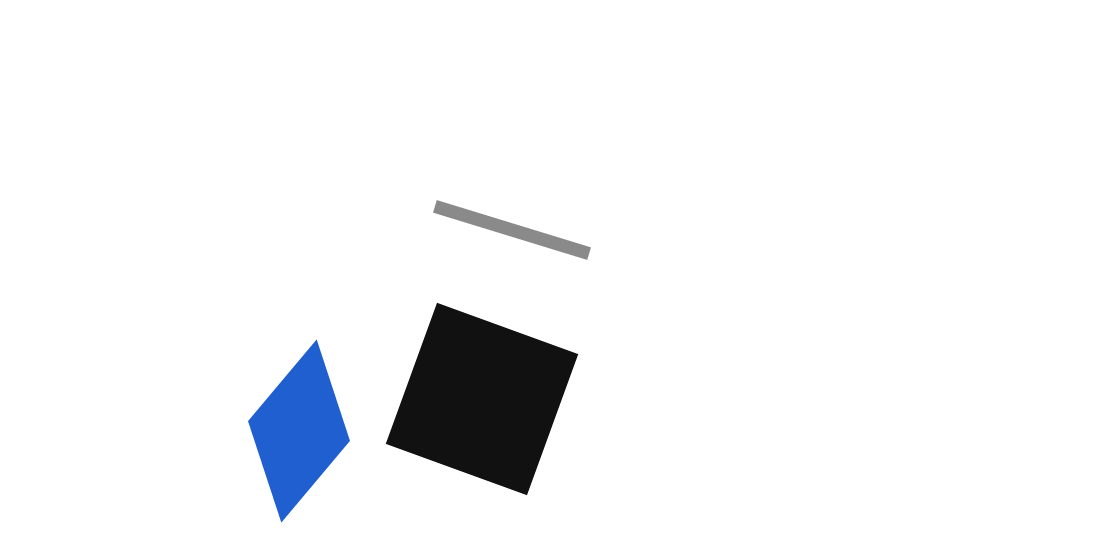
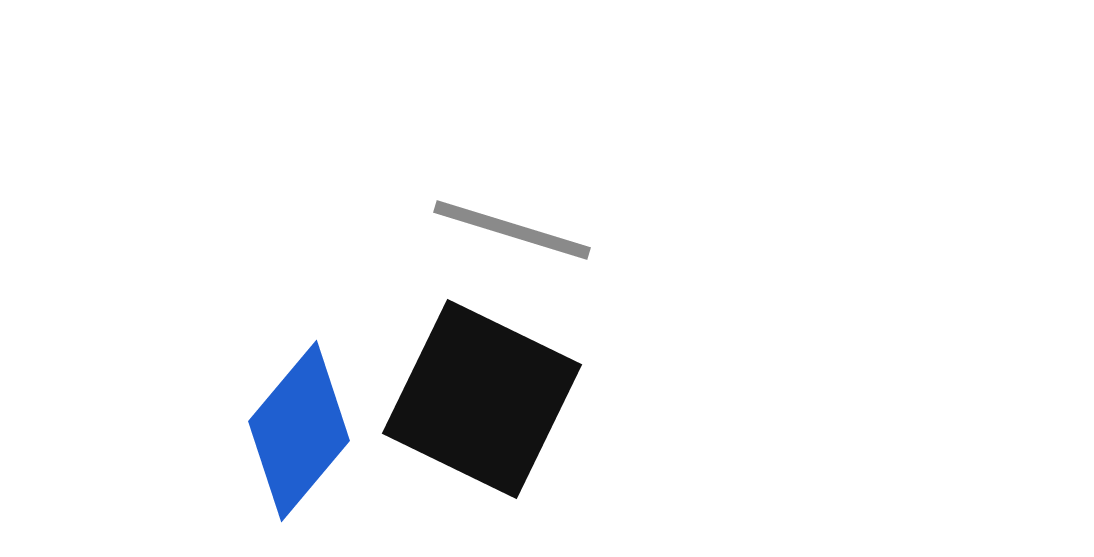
black square: rotated 6 degrees clockwise
